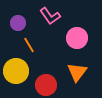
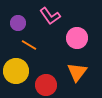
orange line: rotated 28 degrees counterclockwise
